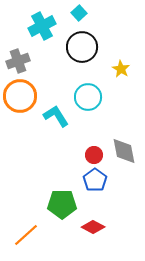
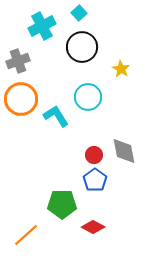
orange circle: moved 1 px right, 3 px down
